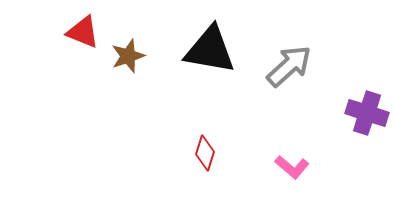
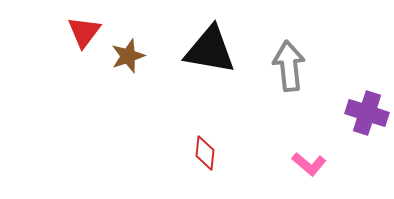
red triangle: moved 1 px right; rotated 45 degrees clockwise
gray arrow: rotated 54 degrees counterclockwise
red diamond: rotated 12 degrees counterclockwise
pink L-shape: moved 17 px right, 3 px up
